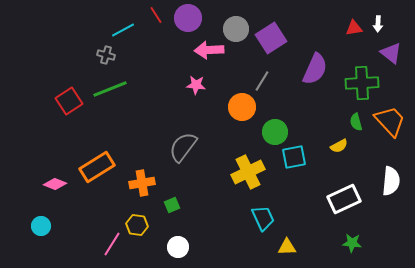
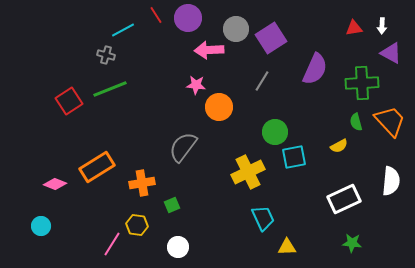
white arrow: moved 4 px right, 2 px down
purple triangle: rotated 10 degrees counterclockwise
orange circle: moved 23 px left
